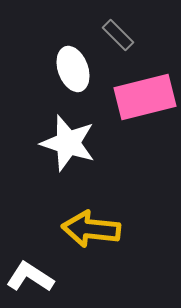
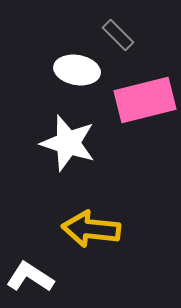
white ellipse: moved 4 px right, 1 px down; rotated 60 degrees counterclockwise
pink rectangle: moved 3 px down
